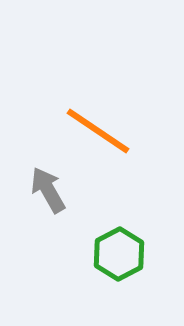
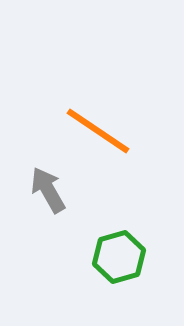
green hexagon: moved 3 px down; rotated 12 degrees clockwise
